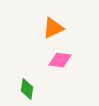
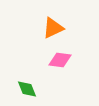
green diamond: rotated 30 degrees counterclockwise
